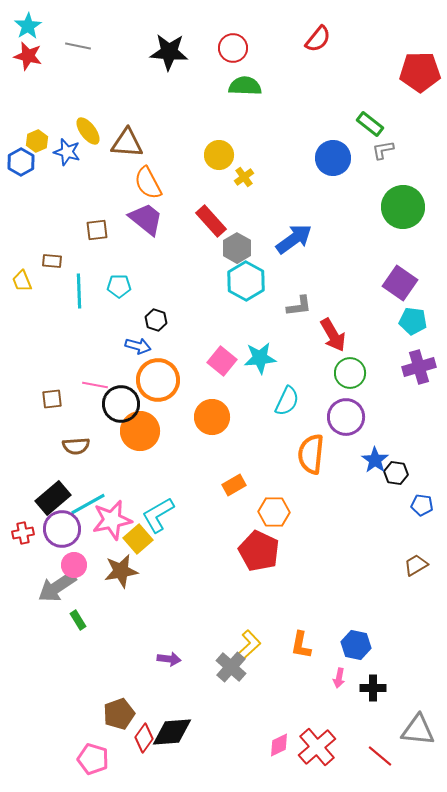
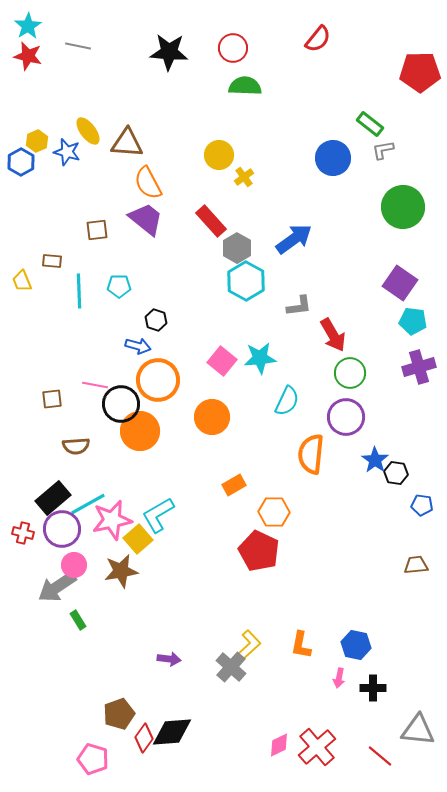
red cross at (23, 533): rotated 25 degrees clockwise
brown trapezoid at (416, 565): rotated 25 degrees clockwise
